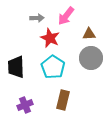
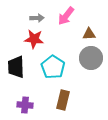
red star: moved 16 px left, 1 px down; rotated 18 degrees counterclockwise
purple cross: rotated 28 degrees clockwise
